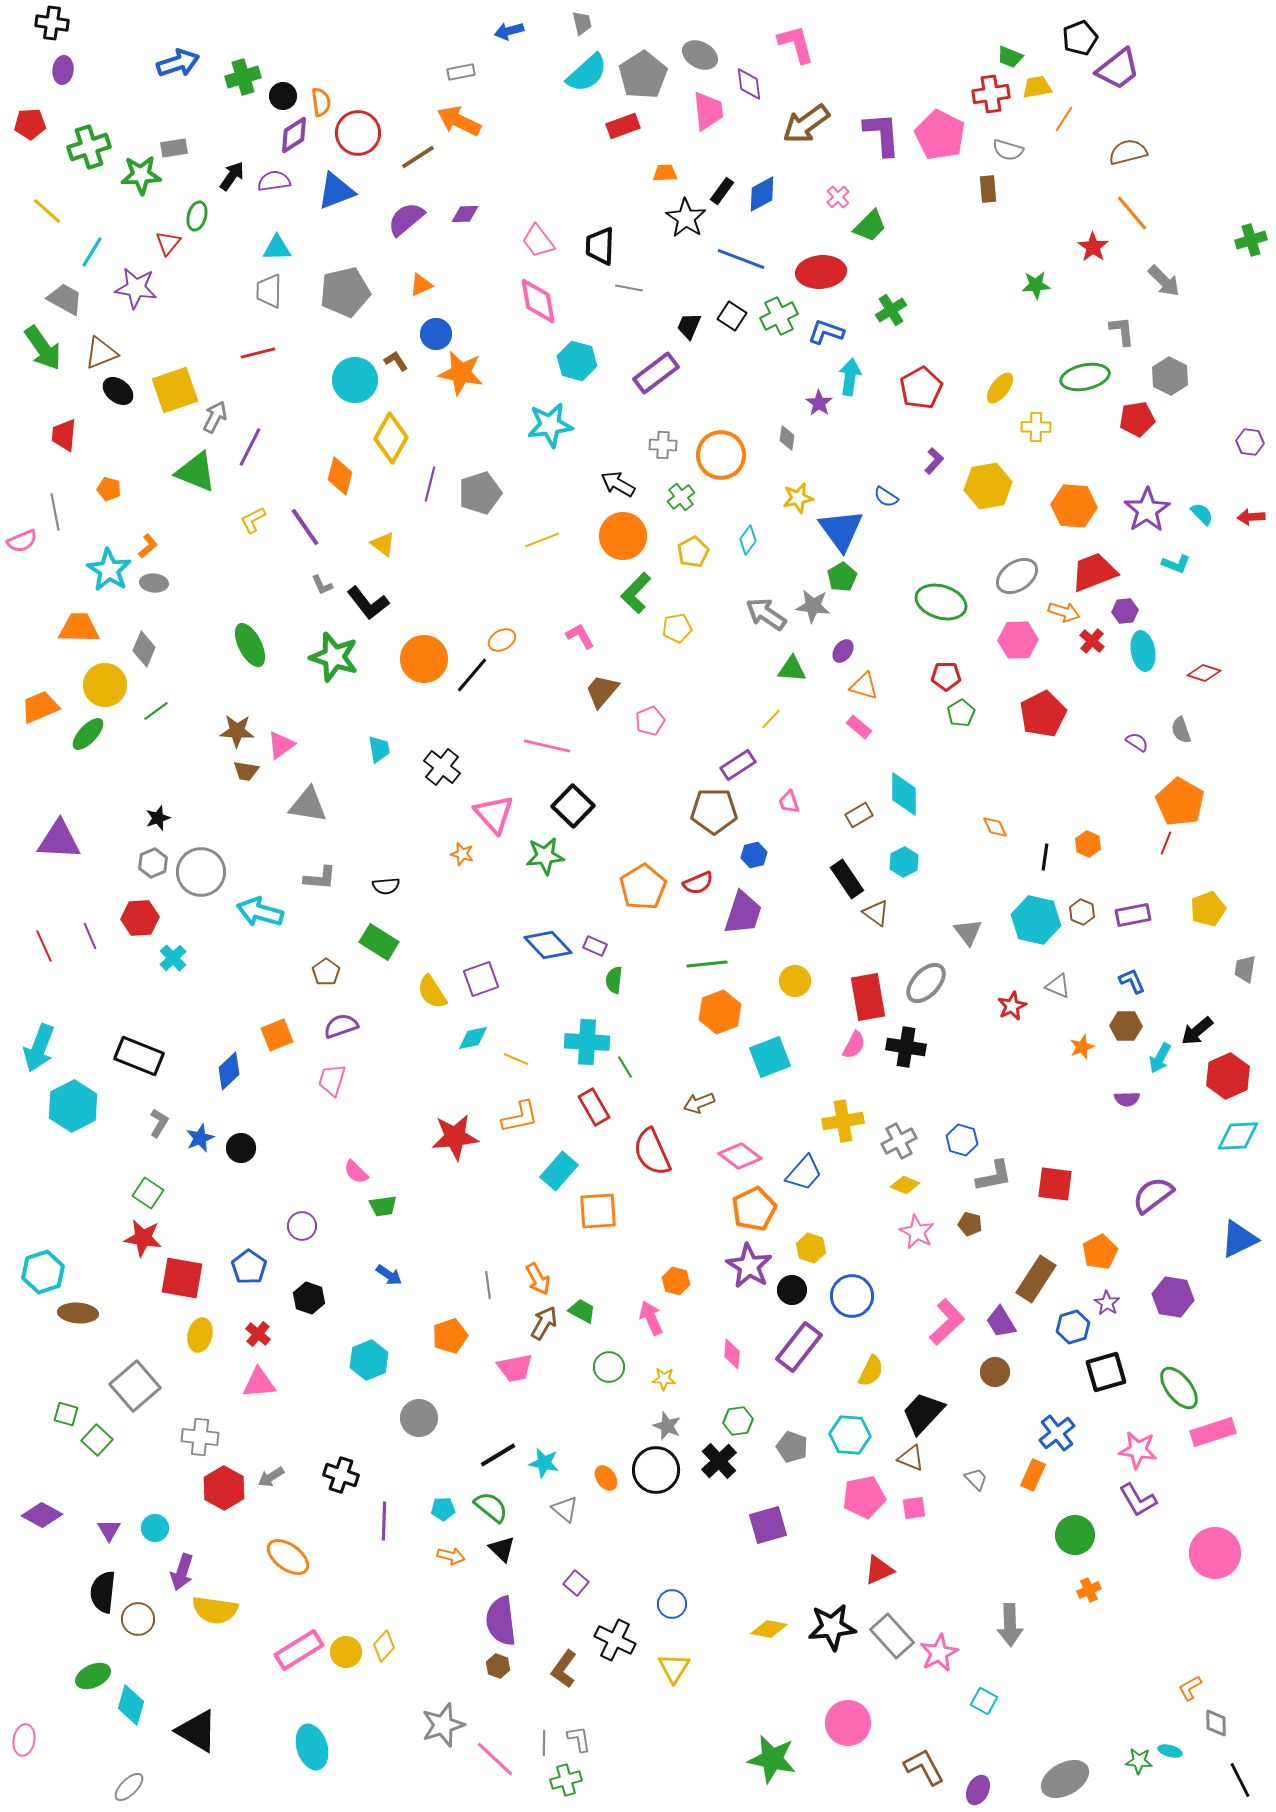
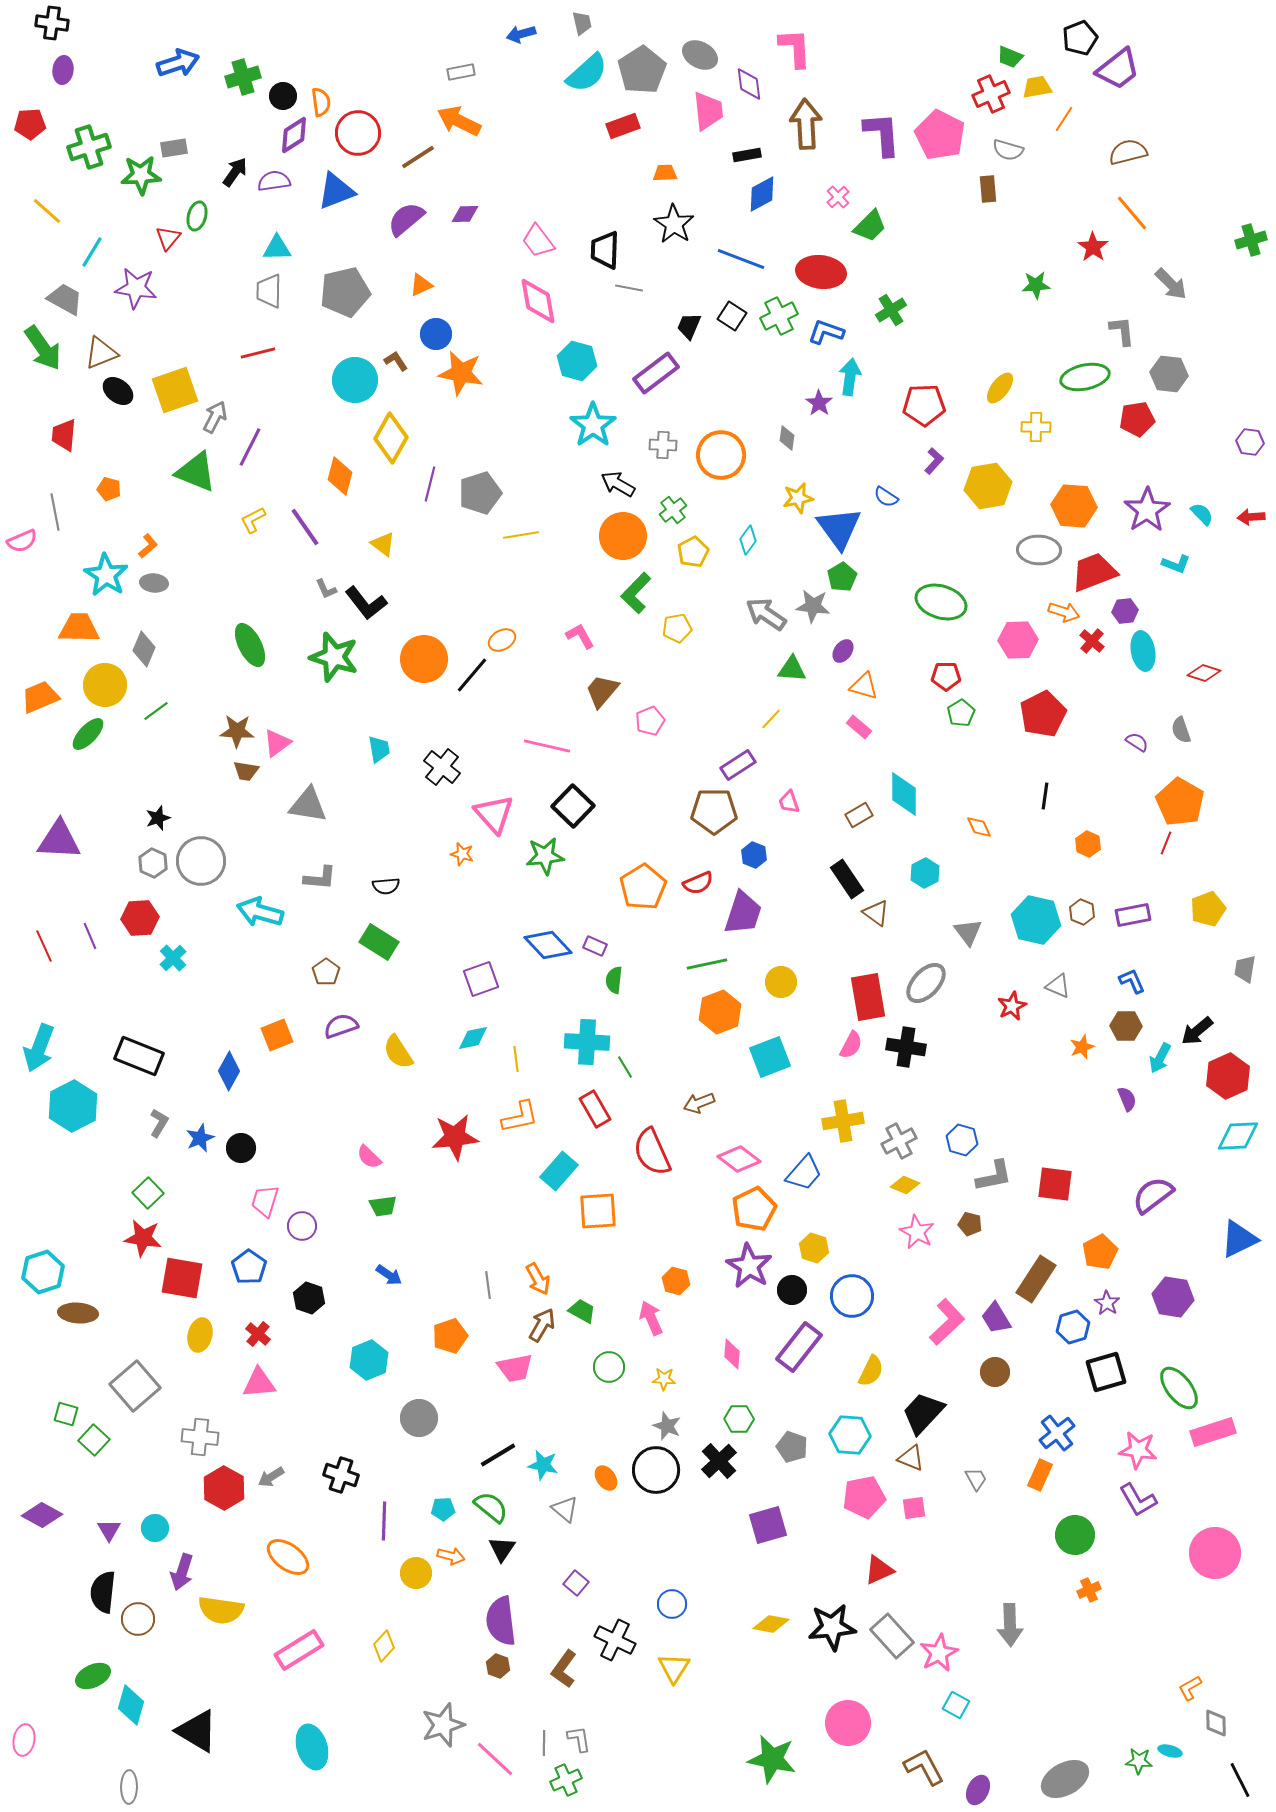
blue arrow at (509, 31): moved 12 px right, 3 px down
pink L-shape at (796, 44): moved 1 px left, 4 px down; rotated 12 degrees clockwise
gray pentagon at (643, 75): moved 1 px left, 5 px up
red cross at (991, 94): rotated 15 degrees counterclockwise
brown arrow at (806, 124): rotated 123 degrees clockwise
black arrow at (232, 176): moved 3 px right, 4 px up
black rectangle at (722, 191): moved 25 px right, 36 px up; rotated 44 degrees clockwise
black star at (686, 218): moved 12 px left, 6 px down
red triangle at (168, 243): moved 5 px up
black trapezoid at (600, 246): moved 5 px right, 4 px down
red ellipse at (821, 272): rotated 12 degrees clockwise
gray arrow at (1164, 281): moved 7 px right, 3 px down
gray hexagon at (1170, 376): moved 1 px left, 2 px up; rotated 21 degrees counterclockwise
red pentagon at (921, 388): moved 3 px right, 17 px down; rotated 27 degrees clockwise
cyan star at (550, 425): moved 43 px right; rotated 27 degrees counterclockwise
green cross at (681, 497): moved 8 px left, 13 px down
blue triangle at (841, 530): moved 2 px left, 2 px up
yellow line at (542, 540): moved 21 px left, 5 px up; rotated 12 degrees clockwise
cyan star at (109, 570): moved 3 px left, 5 px down
gray ellipse at (1017, 576): moved 22 px right, 26 px up; rotated 36 degrees clockwise
gray L-shape at (322, 585): moved 4 px right, 4 px down
black L-shape at (368, 603): moved 2 px left
orange trapezoid at (40, 707): moved 10 px up
pink triangle at (281, 745): moved 4 px left, 2 px up
orange diamond at (995, 827): moved 16 px left
blue hexagon at (754, 855): rotated 25 degrees counterclockwise
black line at (1045, 857): moved 61 px up
cyan hexagon at (904, 862): moved 21 px right, 11 px down
gray hexagon at (153, 863): rotated 12 degrees counterclockwise
gray circle at (201, 872): moved 11 px up
green line at (707, 964): rotated 6 degrees counterclockwise
yellow circle at (795, 981): moved 14 px left, 1 px down
yellow semicircle at (432, 992): moved 34 px left, 60 px down
pink semicircle at (854, 1045): moved 3 px left
yellow line at (516, 1059): rotated 60 degrees clockwise
blue diamond at (229, 1071): rotated 18 degrees counterclockwise
pink trapezoid at (332, 1080): moved 67 px left, 121 px down
purple semicircle at (1127, 1099): rotated 110 degrees counterclockwise
red rectangle at (594, 1107): moved 1 px right, 2 px down
pink diamond at (740, 1156): moved 1 px left, 3 px down
pink semicircle at (356, 1172): moved 13 px right, 15 px up
green square at (148, 1193): rotated 12 degrees clockwise
yellow hexagon at (811, 1248): moved 3 px right
purple trapezoid at (1001, 1322): moved 5 px left, 4 px up
brown arrow at (544, 1323): moved 2 px left, 2 px down
green hexagon at (738, 1421): moved 1 px right, 2 px up; rotated 8 degrees clockwise
green square at (97, 1440): moved 3 px left
cyan star at (544, 1463): moved 1 px left, 2 px down
orange rectangle at (1033, 1475): moved 7 px right
gray trapezoid at (976, 1479): rotated 15 degrees clockwise
black triangle at (502, 1549): rotated 20 degrees clockwise
yellow semicircle at (215, 1610): moved 6 px right
yellow diamond at (769, 1629): moved 2 px right, 5 px up
yellow circle at (346, 1652): moved 70 px right, 79 px up
cyan square at (984, 1701): moved 28 px left, 4 px down
green cross at (566, 1780): rotated 8 degrees counterclockwise
gray ellipse at (129, 1787): rotated 44 degrees counterclockwise
